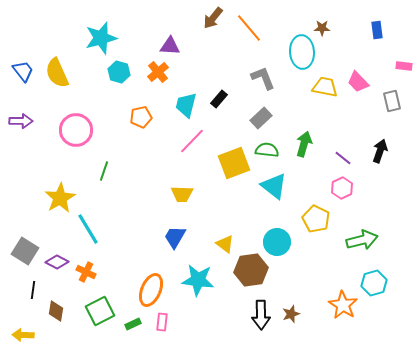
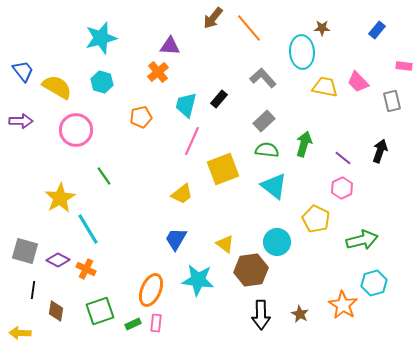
blue rectangle at (377, 30): rotated 48 degrees clockwise
cyan hexagon at (119, 72): moved 17 px left, 10 px down
yellow semicircle at (57, 73): moved 14 px down; rotated 144 degrees clockwise
gray L-shape at (263, 78): rotated 20 degrees counterclockwise
gray rectangle at (261, 118): moved 3 px right, 3 px down
pink line at (192, 141): rotated 20 degrees counterclockwise
yellow square at (234, 163): moved 11 px left, 6 px down
green line at (104, 171): moved 5 px down; rotated 54 degrees counterclockwise
yellow trapezoid at (182, 194): rotated 40 degrees counterclockwise
blue trapezoid at (175, 237): moved 1 px right, 2 px down
gray square at (25, 251): rotated 16 degrees counterclockwise
purple diamond at (57, 262): moved 1 px right, 2 px up
orange cross at (86, 272): moved 3 px up
green square at (100, 311): rotated 8 degrees clockwise
brown star at (291, 314): moved 9 px right; rotated 24 degrees counterclockwise
pink rectangle at (162, 322): moved 6 px left, 1 px down
yellow arrow at (23, 335): moved 3 px left, 2 px up
